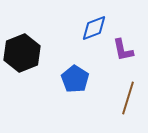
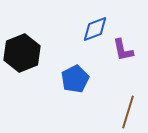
blue diamond: moved 1 px right, 1 px down
blue pentagon: rotated 12 degrees clockwise
brown line: moved 14 px down
